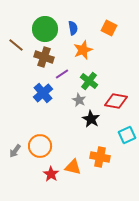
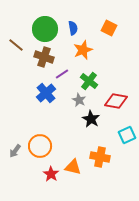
blue cross: moved 3 px right
